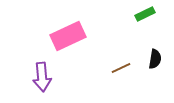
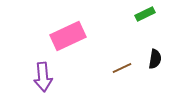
brown line: moved 1 px right
purple arrow: moved 1 px right
